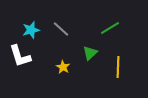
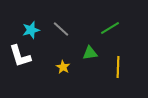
green triangle: rotated 35 degrees clockwise
